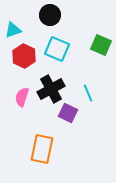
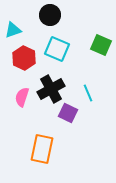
red hexagon: moved 2 px down
